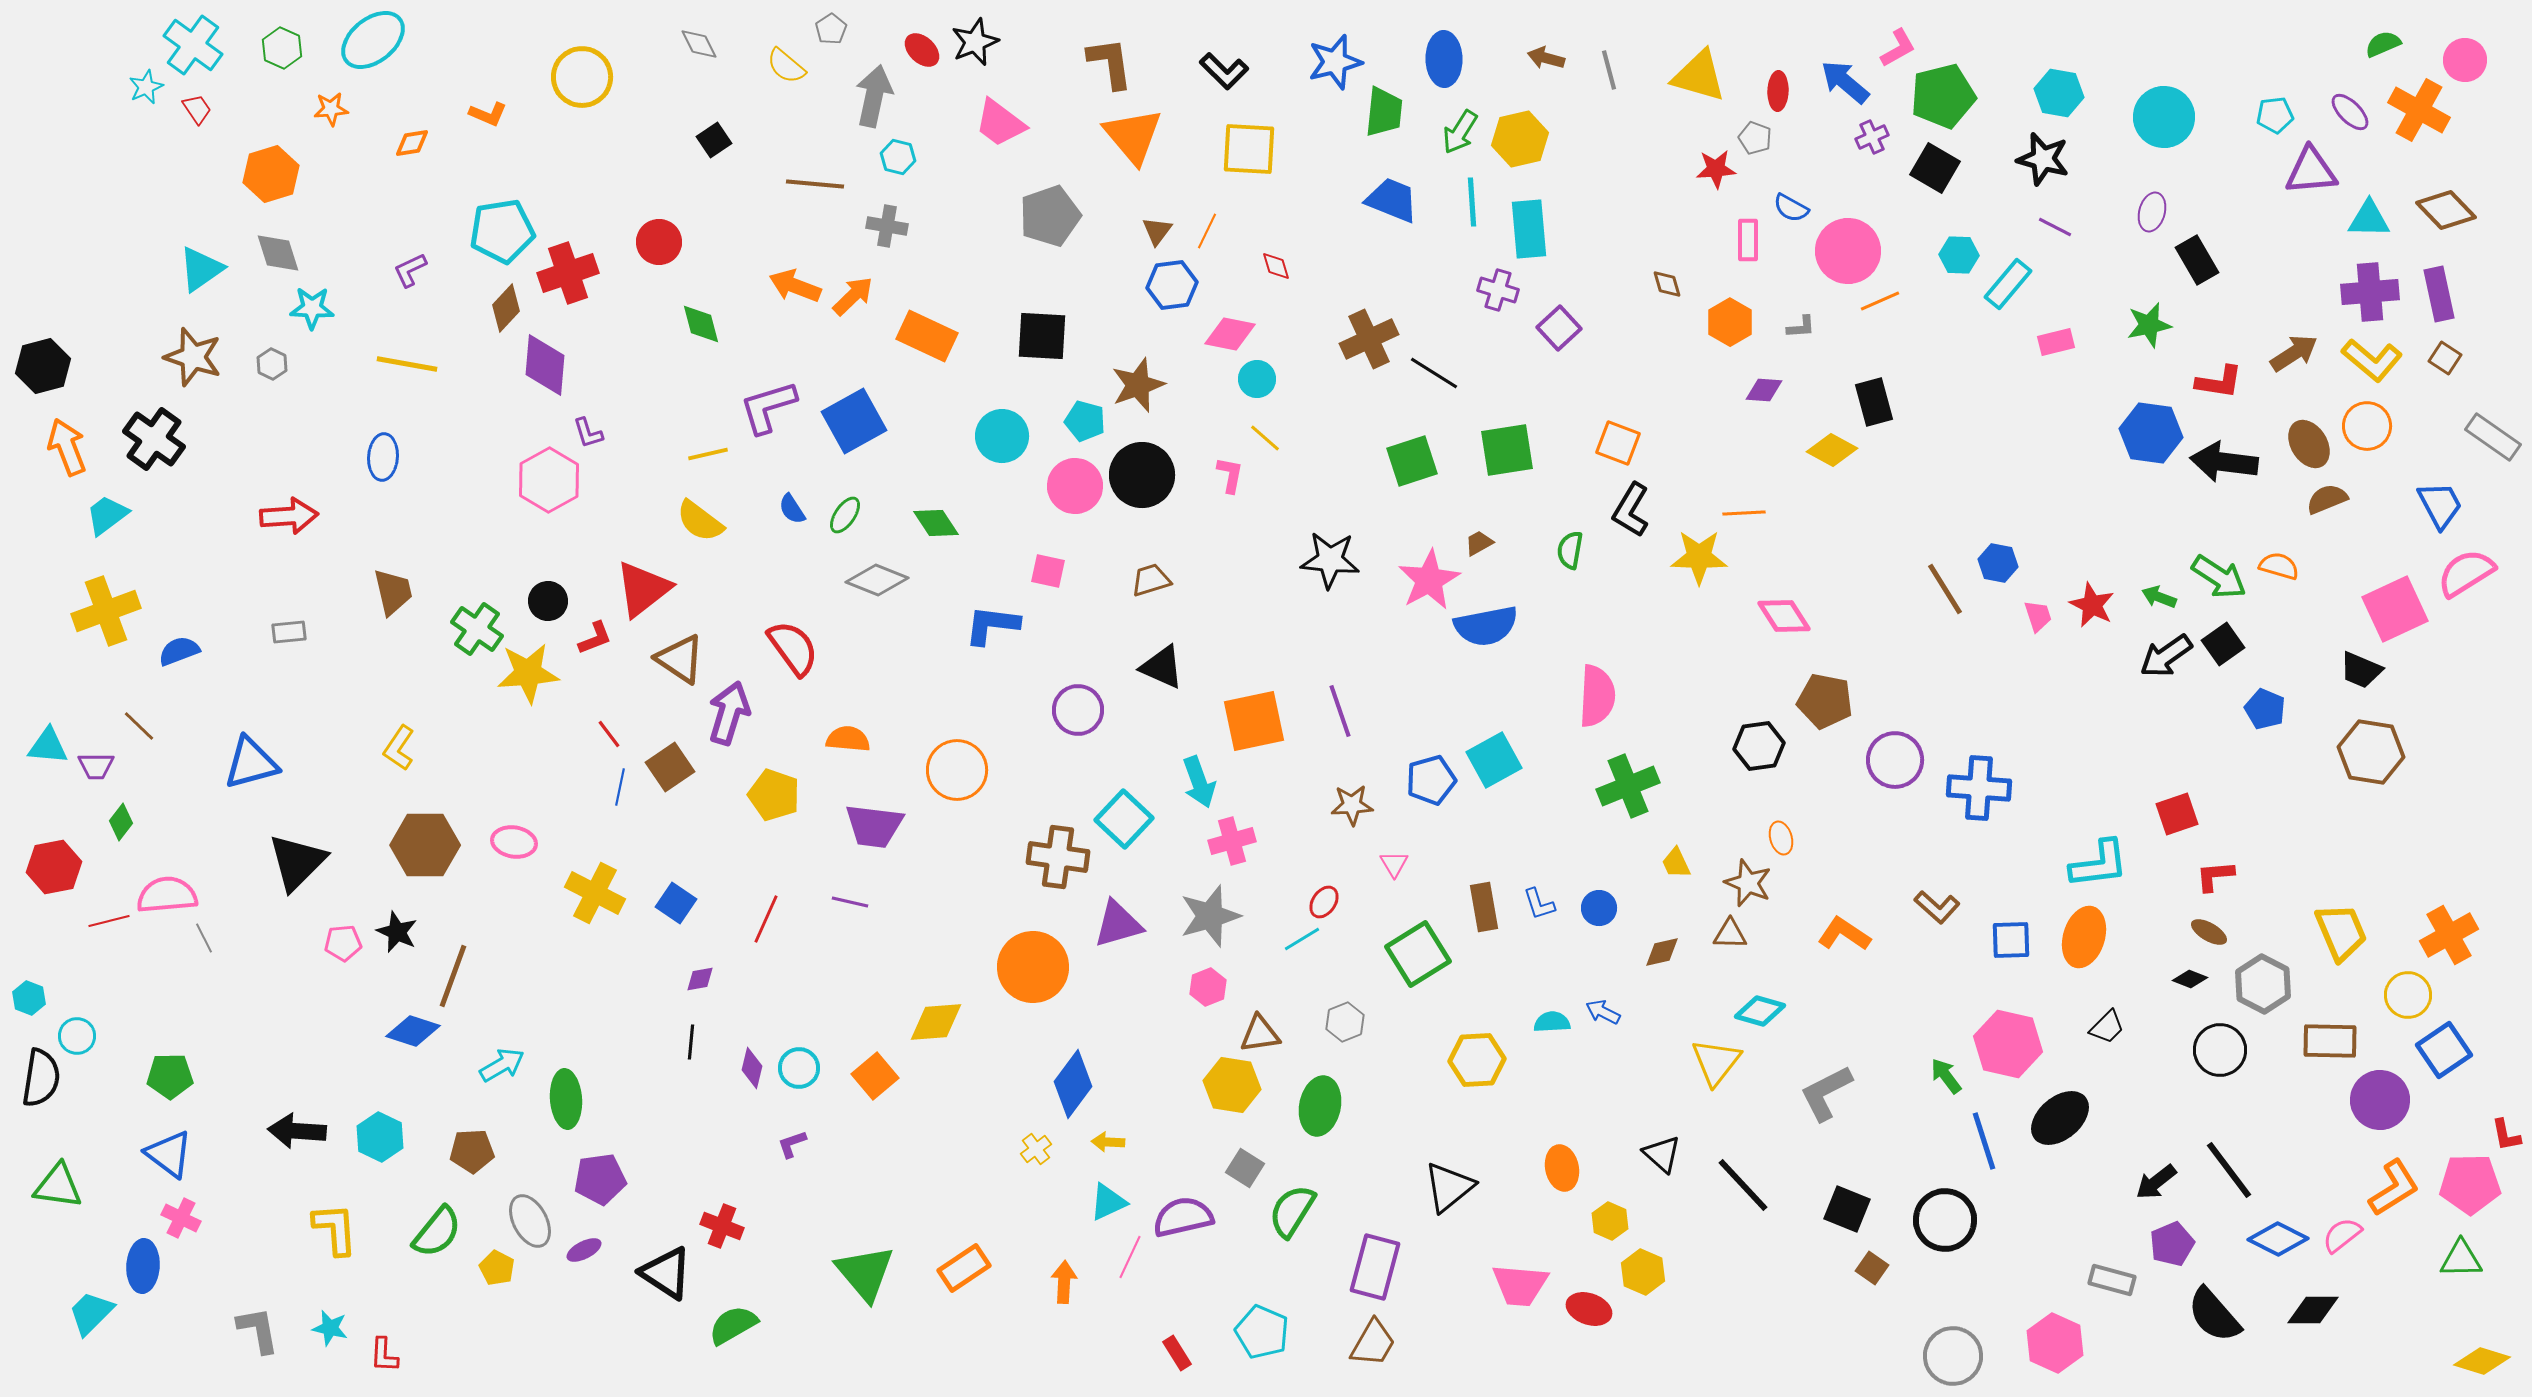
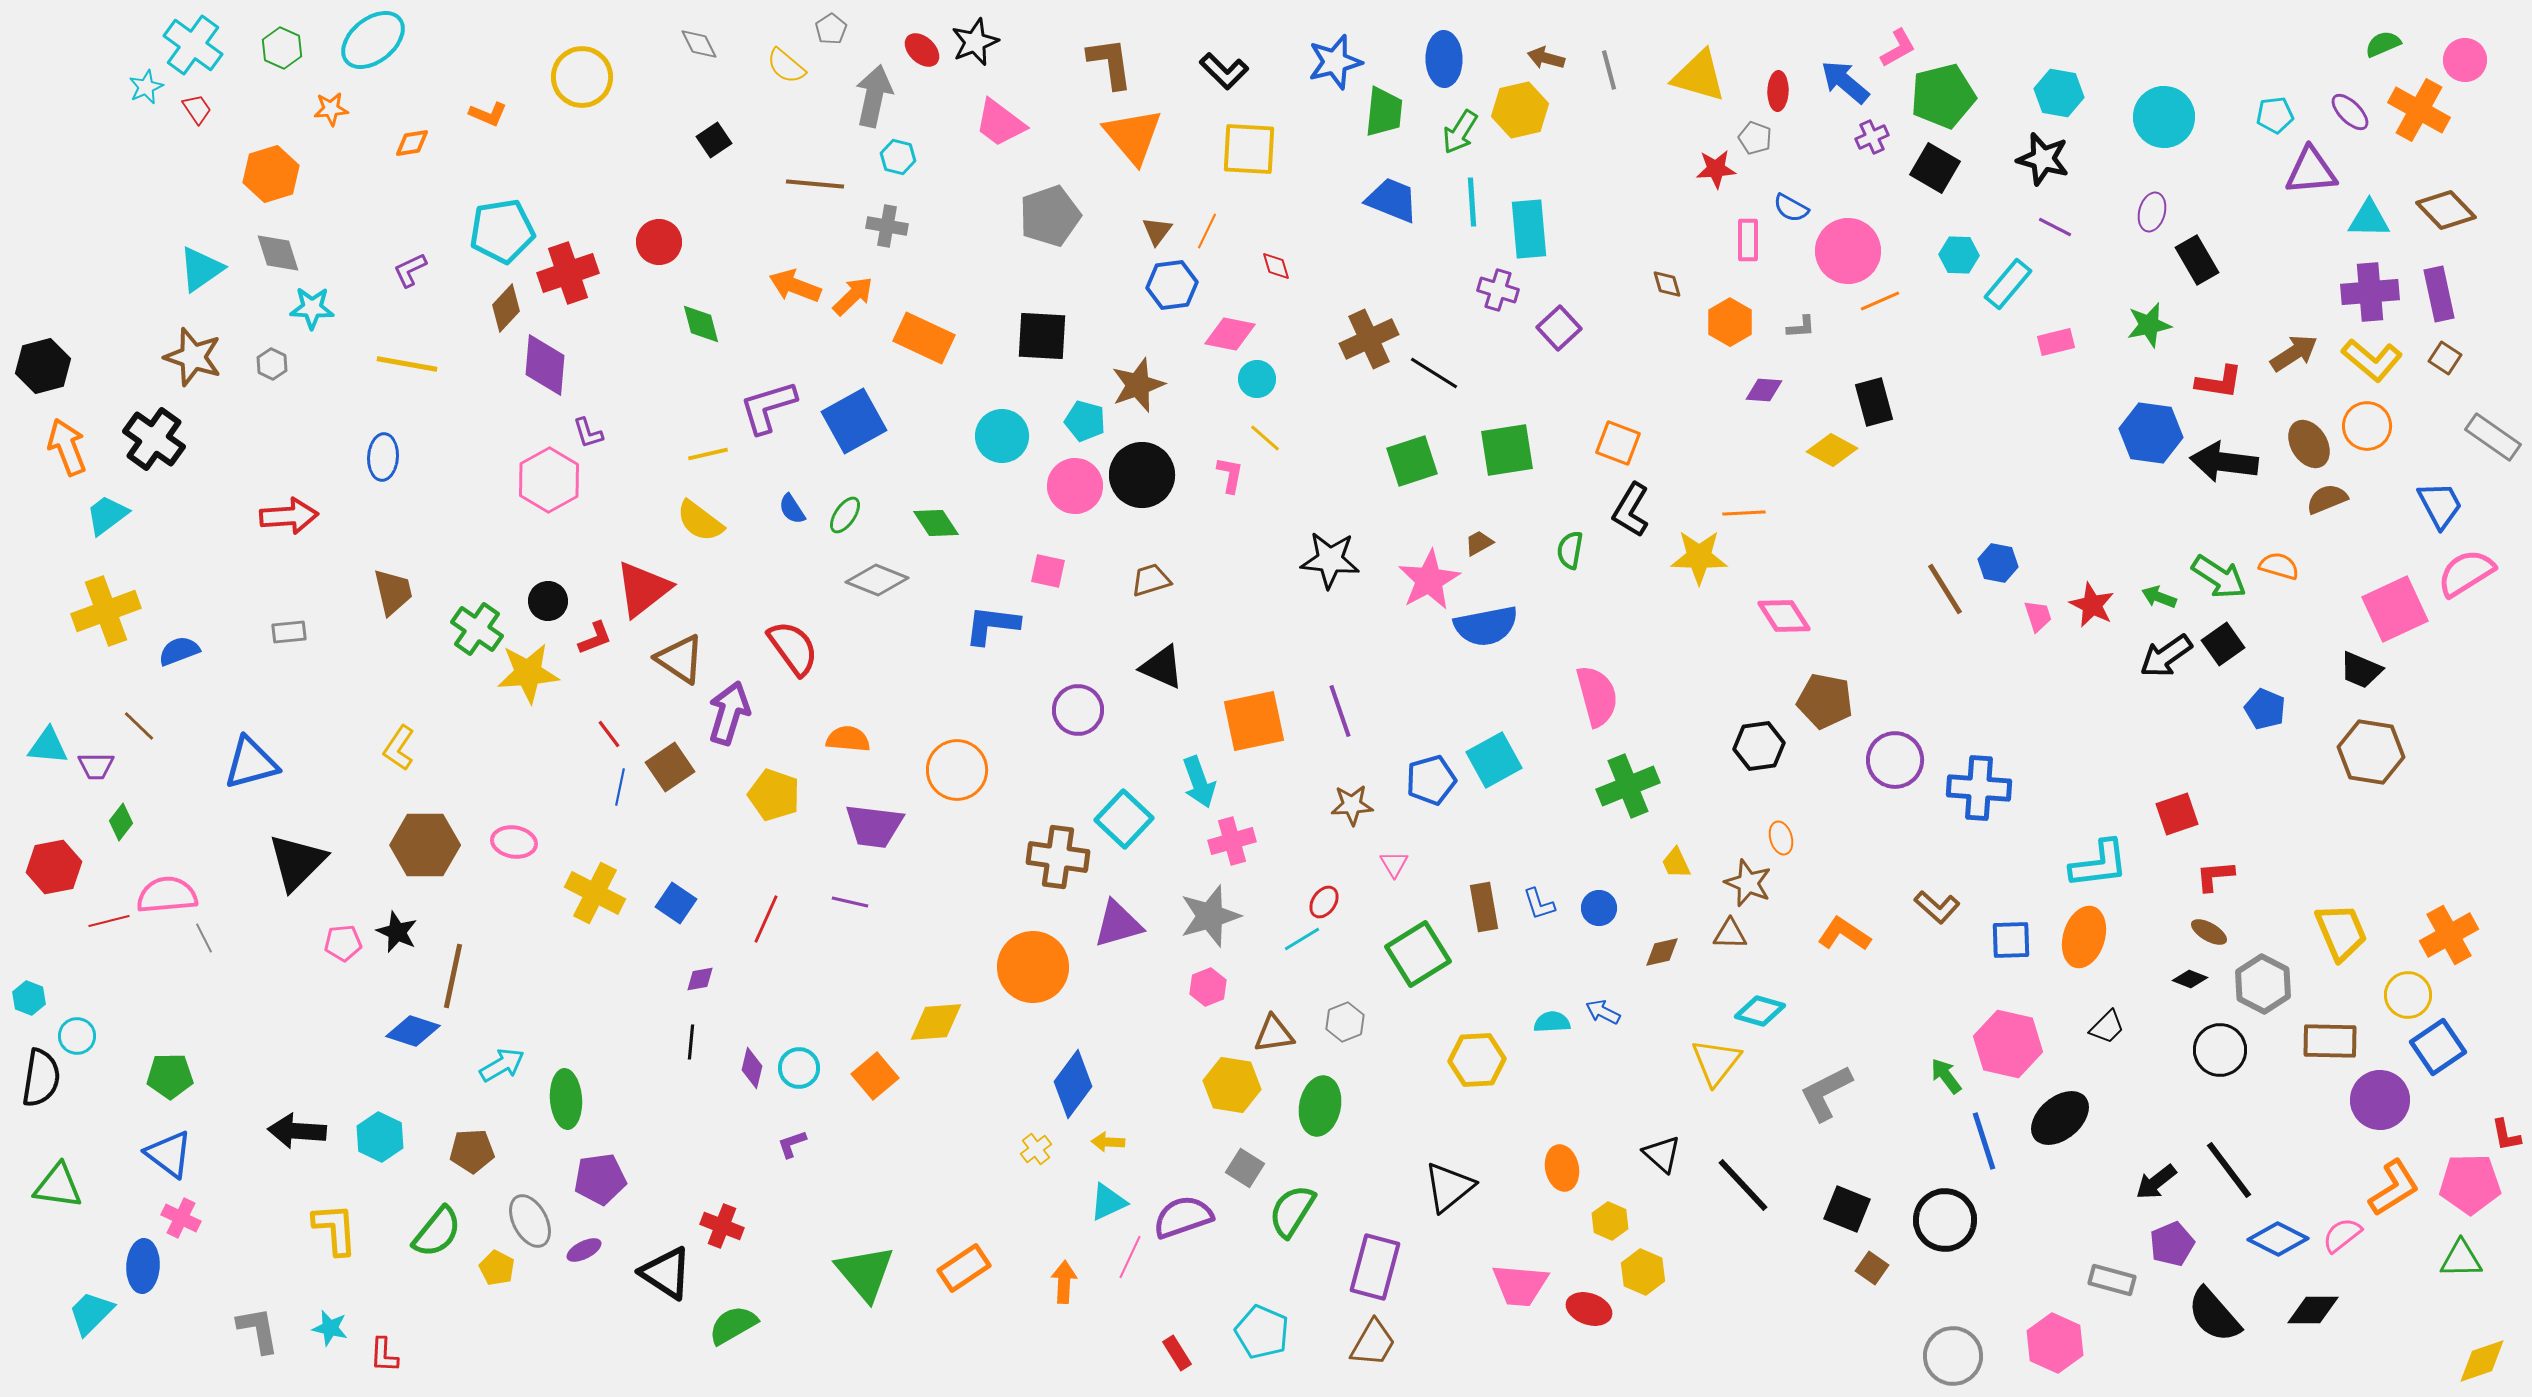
yellow hexagon at (1520, 139): moved 29 px up
orange rectangle at (927, 336): moved 3 px left, 2 px down
pink semicircle at (1597, 696): rotated 18 degrees counterclockwise
brown line at (453, 976): rotated 8 degrees counterclockwise
brown triangle at (1260, 1034): moved 14 px right
blue square at (2444, 1050): moved 6 px left, 3 px up
purple semicircle at (1183, 1217): rotated 6 degrees counterclockwise
yellow diamond at (2482, 1361): rotated 36 degrees counterclockwise
